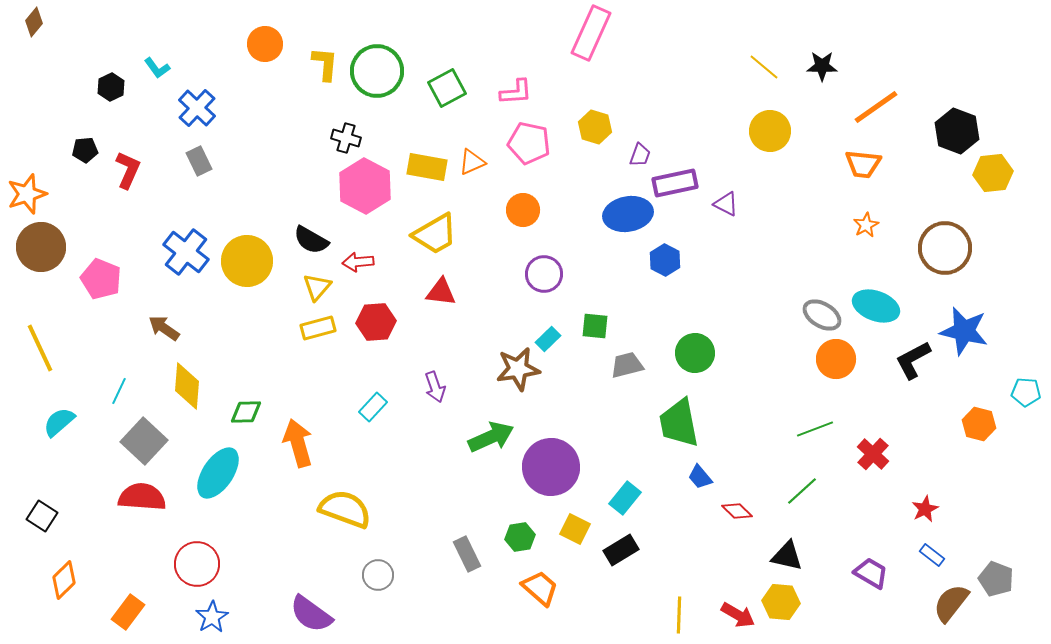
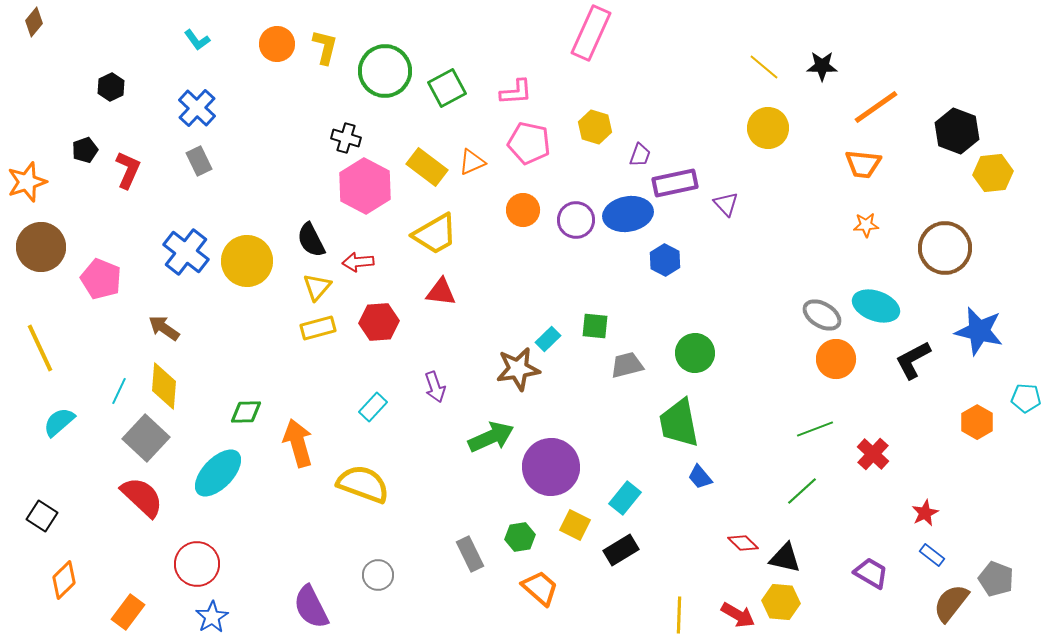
orange circle at (265, 44): moved 12 px right
yellow L-shape at (325, 64): moved 17 px up; rotated 9 degrees clockwise
cyan L-shape at (157, 68): moved 40 px right, 28 px up
green circle at (377, 71): moved 8 px right
yellow circle at (770, 131): moved 2 px left, 3 px up
black pentagon at (85, 150): rotated 15 degrees counterclockwise
yellow rectangle at (427, 167): rotated 27 degrees clockwise
orange star at (27, 194): moved 12 px up
purple triangle at (726, 204): rotated 20 degrees clockwise
orange star at (866, 225): rotated 25 degrees clockwise
black semicircle at (311, 240): rotated 33 degrees clockwise
purple circle at (544, 274): moved 32 px right, 54 px up
red hexagon at (376, 322): moved 3 px right
blue star at (964, 331): moved 15 px right
yellow diamond at (187, 386): moved 23 px left
cyan pentagon at (1026, 392): moved 6 px down
orange hexagon at (979, 424): moved 2 px left, 2 px up; rotated 16 degrees clockwise
gray square at (144, 441): moved 2 px right, 3 px up
cyan ellipse at (218, 473): rotated 10 degrees clockwise
red semicircle at (142, 497): rotated 39 degrees clockwise
yellow semicircle at (345, 509): moved 18 px right, 25 px up
red star at (925, 509): moved 4 px down
red diamond at (737, 511): moved 6 px right, 32 px down
yellow square at (575, 529): moved 4 px up
gray rectangle at (467, 554): moved 3 px right
black triangle at (787, 556): moved 2 px left, 2 px down
purple semicircle at (311, 614): moved 7 px up; rotated 27 degrees clockwise
